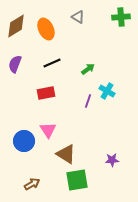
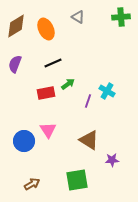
black line: moved 1 px right
green arrow: moved 20 px left, 15 px down
brown triangle: moved 23 px right, 14 px up
